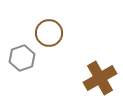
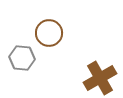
gray hexagon: rotated 25 degrees clockwise
